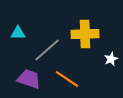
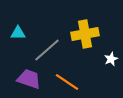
yellow cross: rotated 8 degrees counterclockwise
orange line: moved 3 px down
